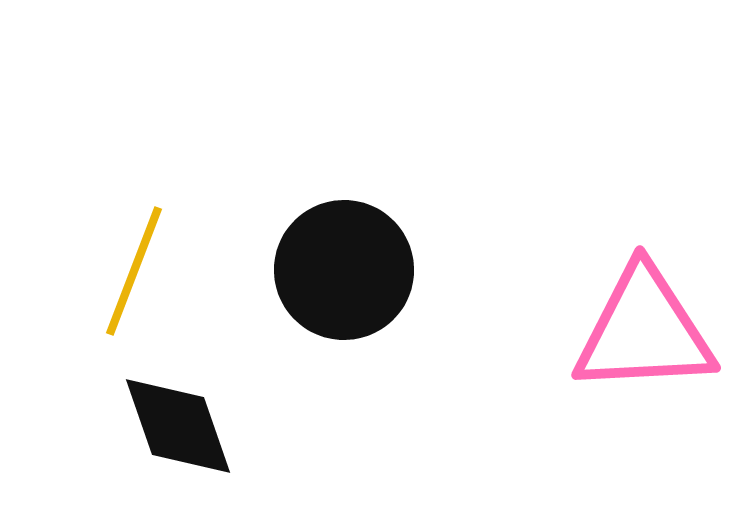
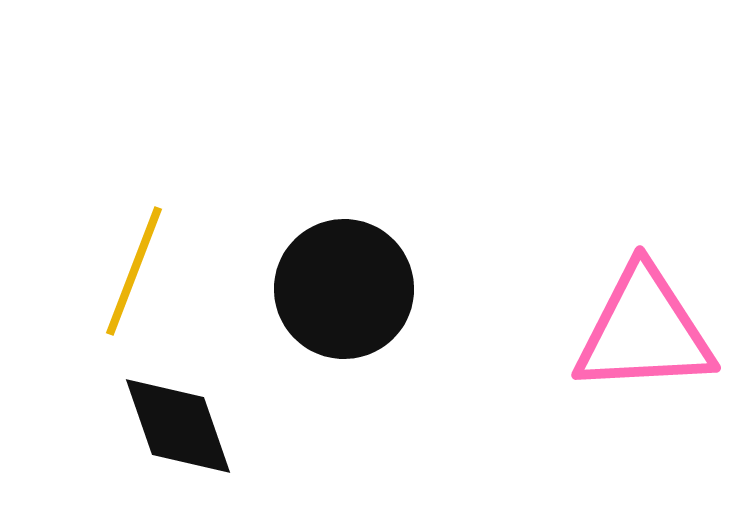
black circle: moved 19 px down
